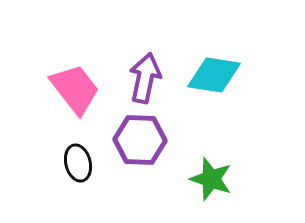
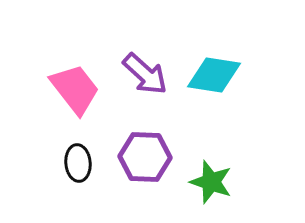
purple arrow: moved 4 px up; rotated 120 degrees clockwise
purple hexagon: moved 5 px right, 17 px down
black ellipse: rotated 9 degrees clockwise
green star: moved 3 px down
